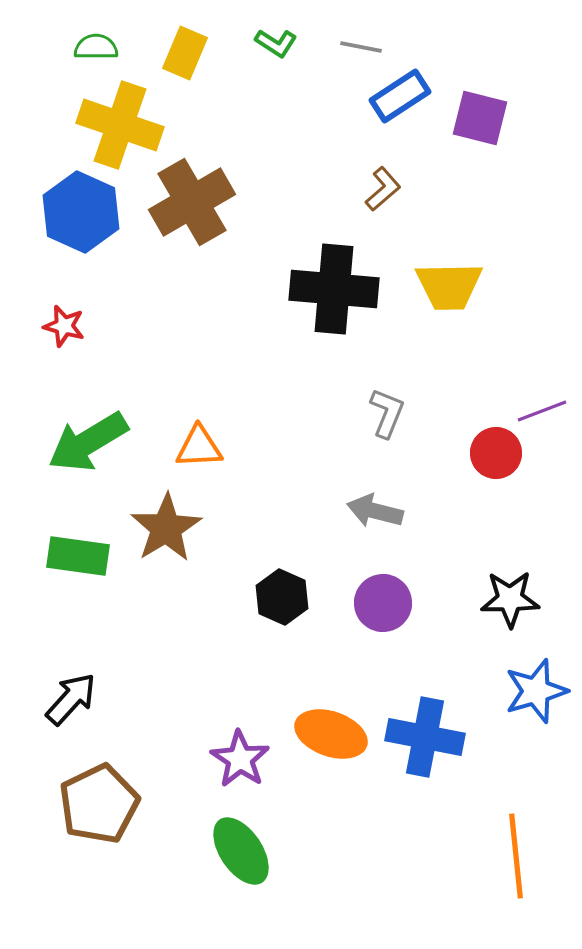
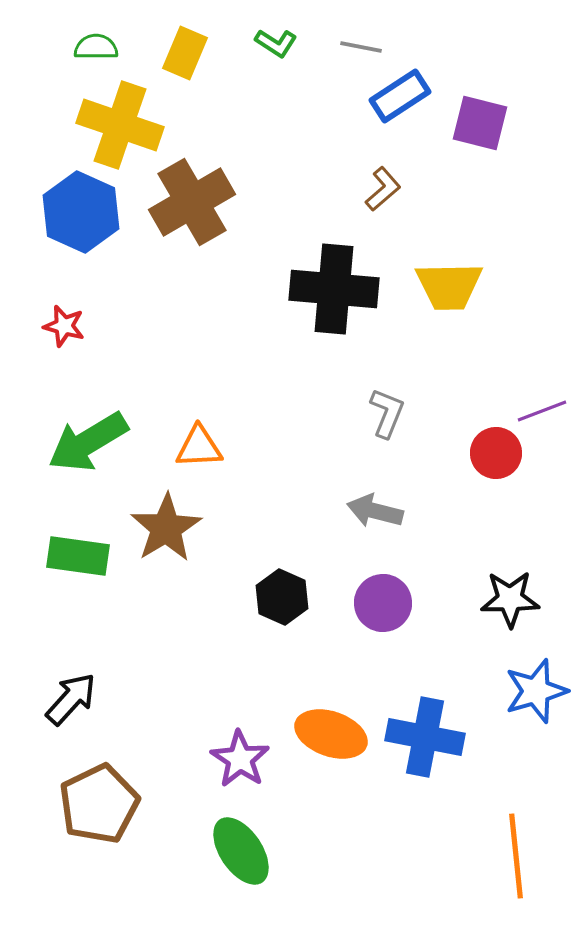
purple square: moved 5 px down
